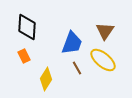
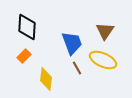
blue trapezoid: rotated 40 degrees counterclockwise
orange rectangle: rotated 72 degrees clockwise
yellow ellipse: rotated 16 degrees counterclockwise
yellow diamond: rotated 25 degrees counterclockwise
